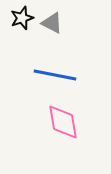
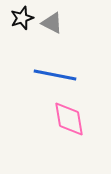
pink diamond: moved 6 px right, 3 px up
